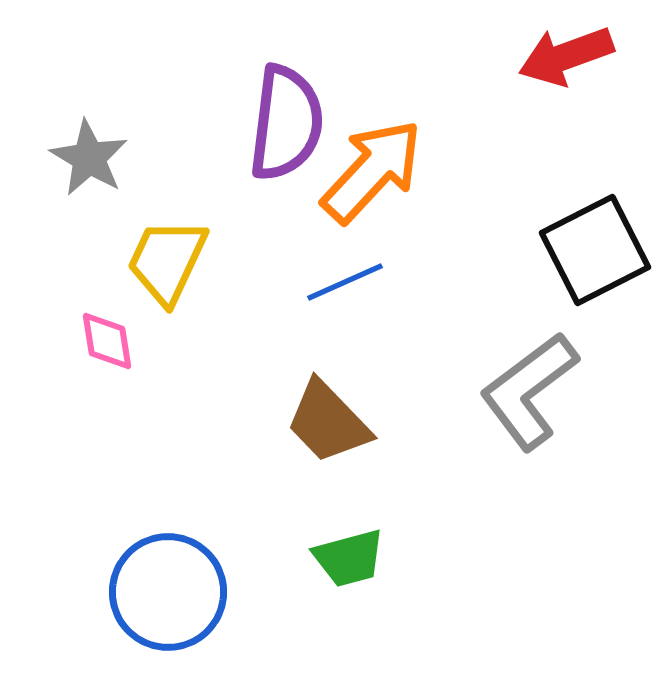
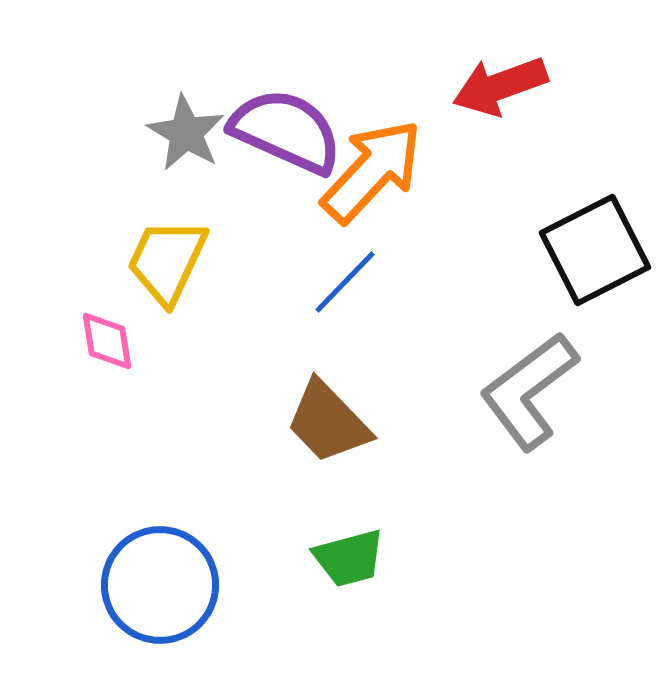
red arrow: moved 66 px left, 30 px down
purple semicircle: moved 8 px down; rotated 73 degrees counterclockwise
gray star: moved 97 px right, 25 px up
blue line: rotated 22 degrees counterclockwise
blue circle: moved 8 px left, 7 px up
